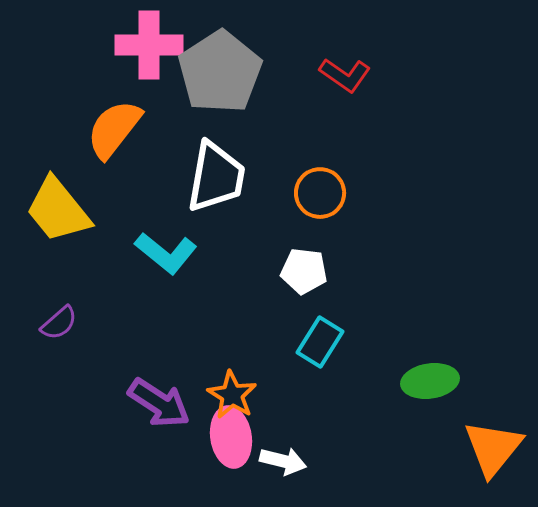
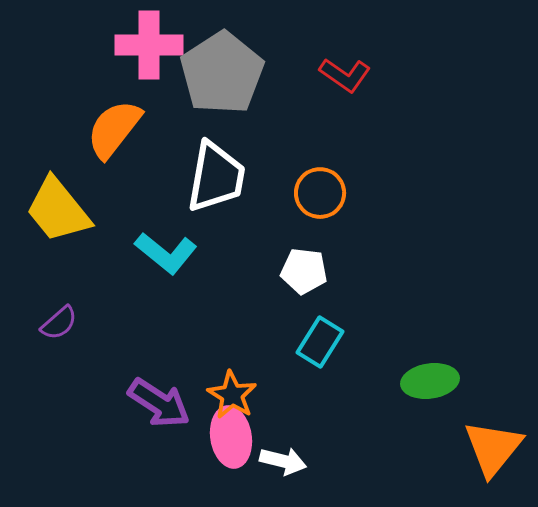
gray pentagon: moved 2 px right, 1 px down
